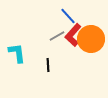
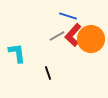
blue line: rotated 30 degrees counterclockwise
black line: moved 8 px down; rotated 16 degrees counterclockwise
